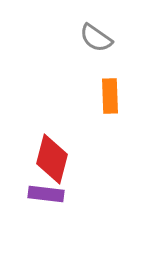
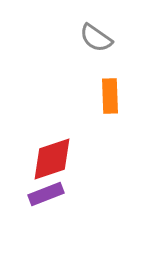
red diamond: rotated 57 degrees clockwise
purple rectangle: rotated 28 degrees counterclockwise
